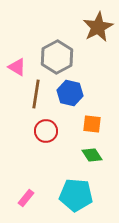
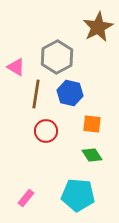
pink triangle: moved 1 px left
cyan pentagon: moved 2 px right
